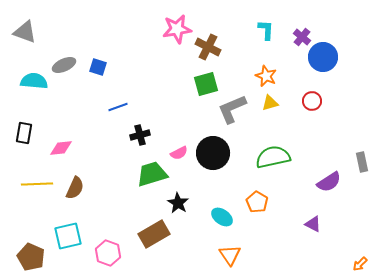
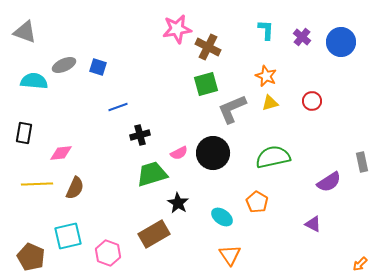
blue circle: moved 18 px right, 15 px up
pink diamond: moved 5 px down
